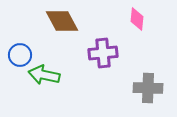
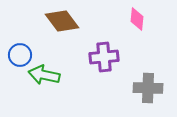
brown diamond: rotated 8 degrees counterclockwise
purple cross: moved 1 px right, 4 px down
